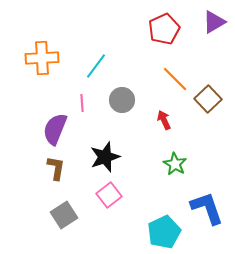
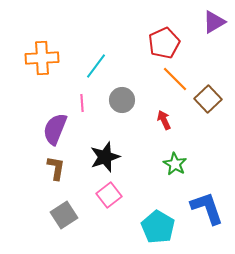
red pentagon: moved 14 px down
cyan pentagon: moved 6 px left, 5 px up; rotated 16 degrees counterclockwise
